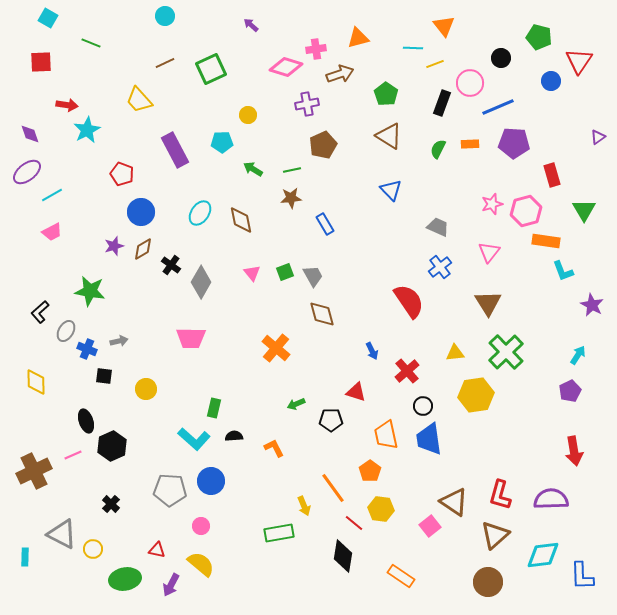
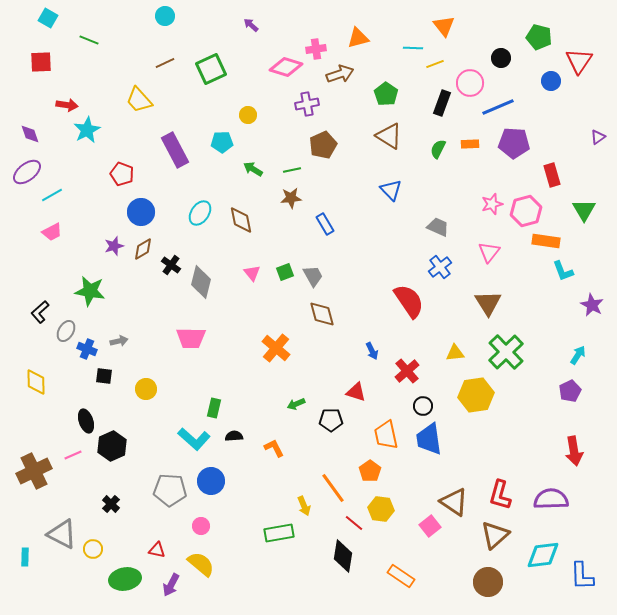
green line at (91, 43): moved 2 px left, 3 px up
gray diamond at (201, 282): rotated 16 degrees counterclockwise
